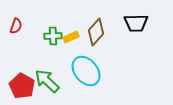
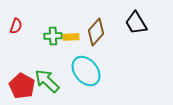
black trapezoid: rotated 60 degrees clockwise
yellow rectangle: rotated 21 degrees clockwise
